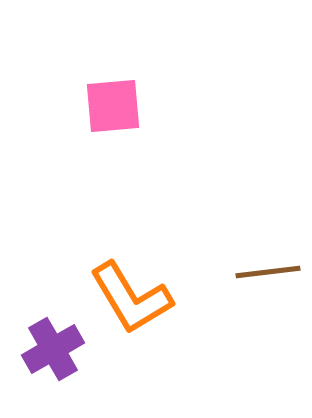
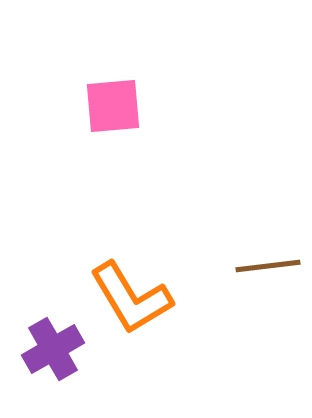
brown line: moved 6 px up
